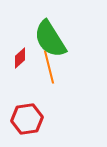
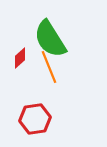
orange line: rotated 8 degrees counterclockwise
red hexagon: moved 8 px right
